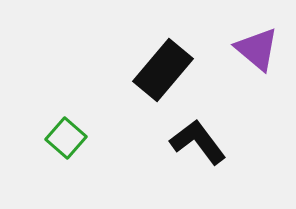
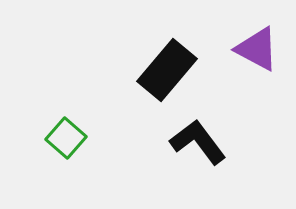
purple triangle: rotated 12 degrees counterclockwise
black rectangle: moved 4 px right
